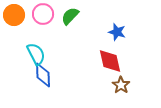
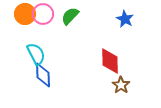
orange circle: moved 11 px right, 1 px up
blue star: moved 8 px right, 13 px up; rotated 12 degrees clockwise
red diamond: rotated 12 degrees clockwise
